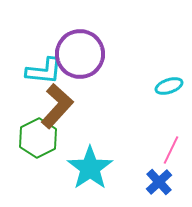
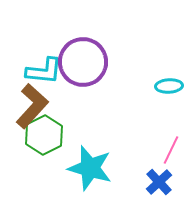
purple circle: moved 3 px right, 8 px down
cyan ellipse: rotated 16 degrees clockwise
brown L-shape: moved 25 px left
green hexagon: moved 6 px right, 3 px up
cyan star: rotated 21 degrees counterclockwise
